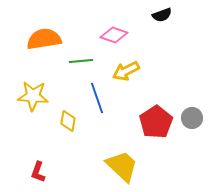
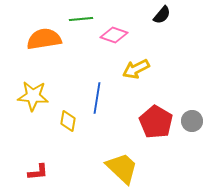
black semicircle: rotated 30 degrees counterclockwise
green line: moved 42 px up
yellow arrow: moved 10 px right, 2 px up
blue line: rotated 28 degrees clockwise
gray circle: moved 3 px down
red pentagon: rotated 8 degrees counterclockwise
yellow trapezoid: moved 2 px down
red L-shape: rotated 115 degrees counterclockwise
